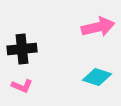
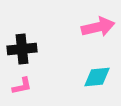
cyan diamond: rotated 24 degrees counterclockwise
pink L-shape: rotated 35 degrees counterclockwise
